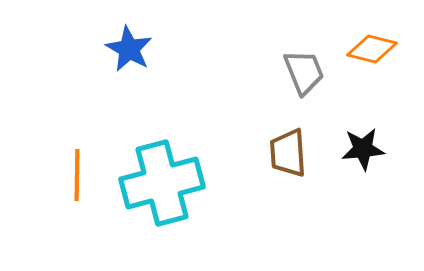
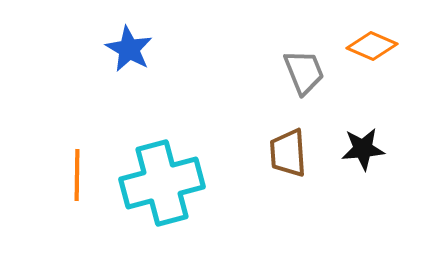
orange diamond: moved 3 px up; rotated 9 degrees clockwise
